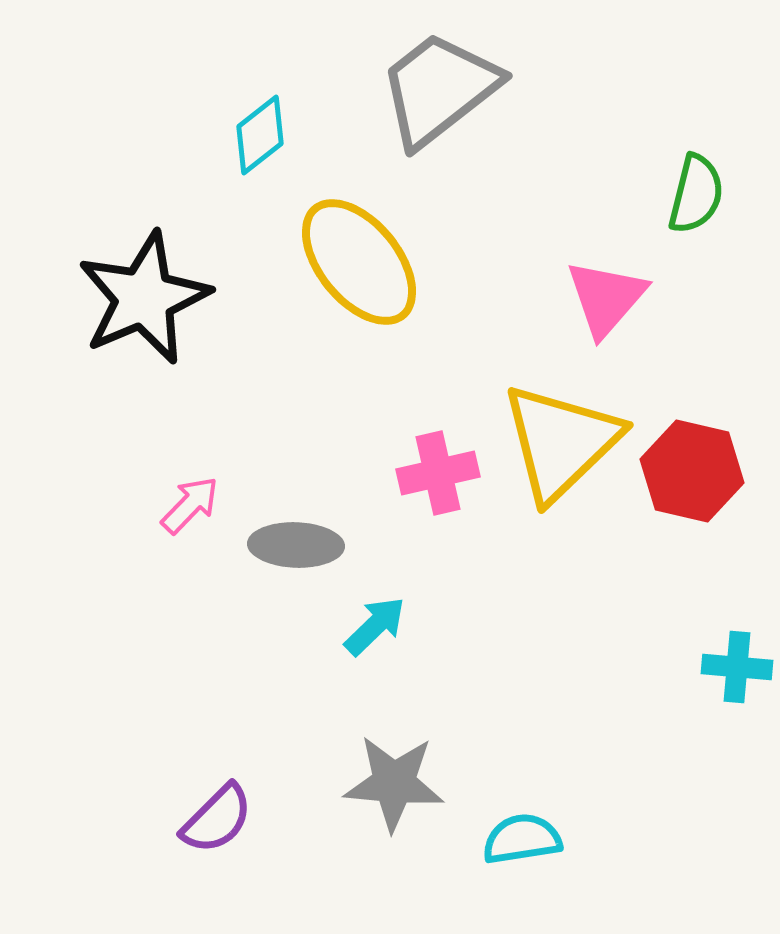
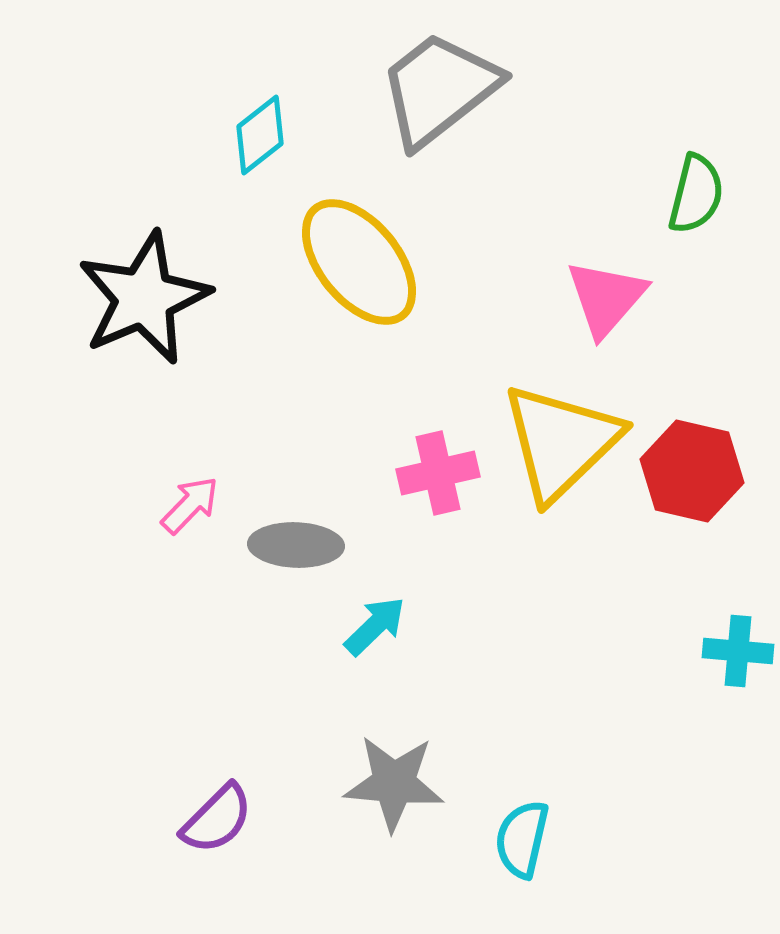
cyan cross: moved 1 px right, 16 px up
cyan semicircle: rotated 68 degrees counterclockwise
